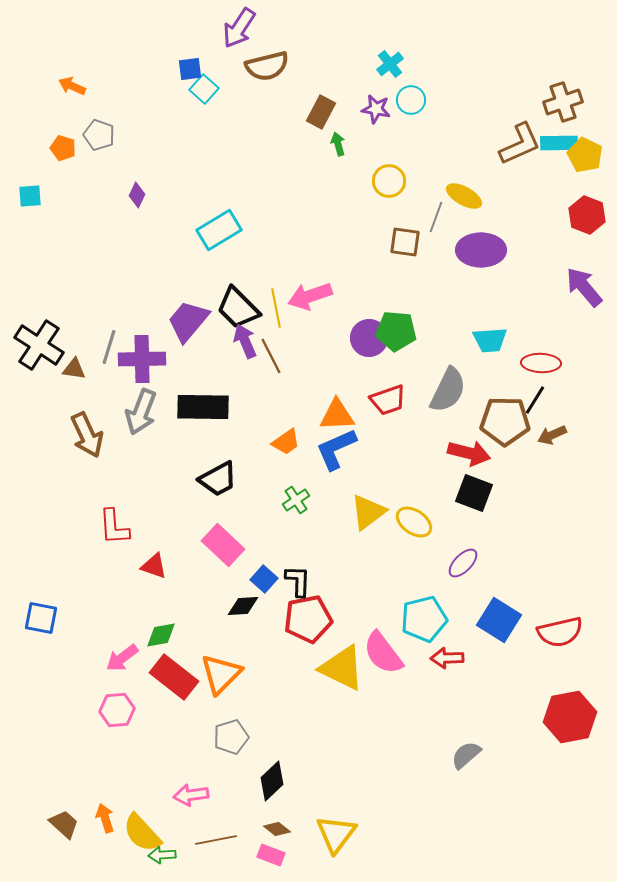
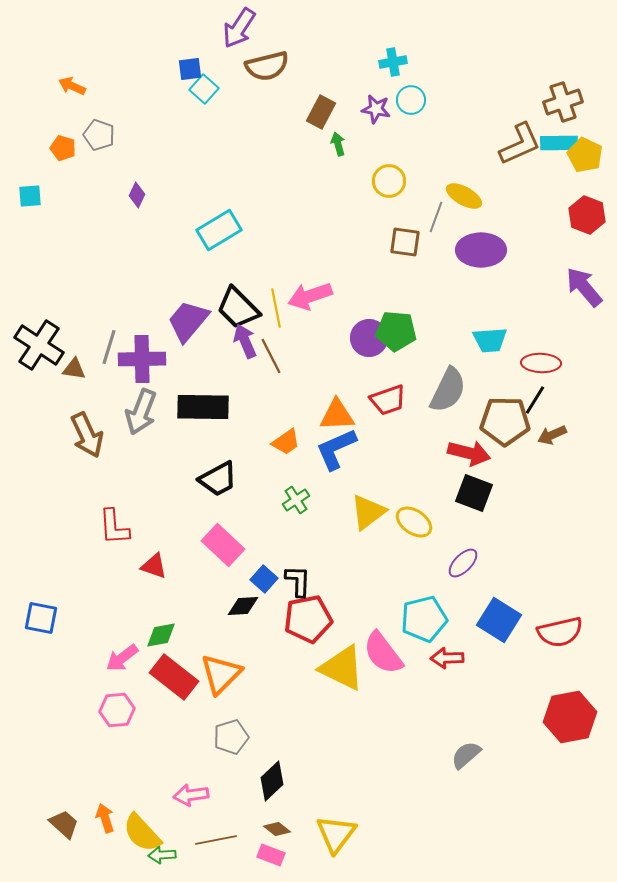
cyan cross at (390, 64): moved 3 px right, 2 px up; rotated 28 degrees clockwise
